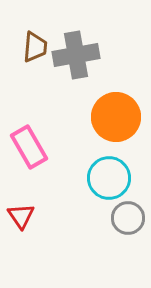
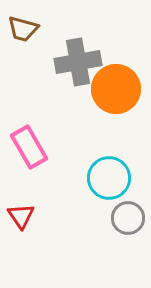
brown trapezoid: moved 12 px left, 18 px up; rotated 100 degrees clockwise
gray cross: moved 2 px right, 7 px down
orange circle: moved 28 px up
